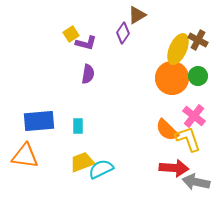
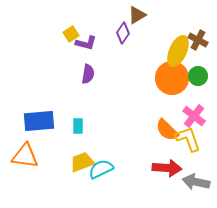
yellow ellipse: moved 2 px down
red arrow: moved 7 px left
